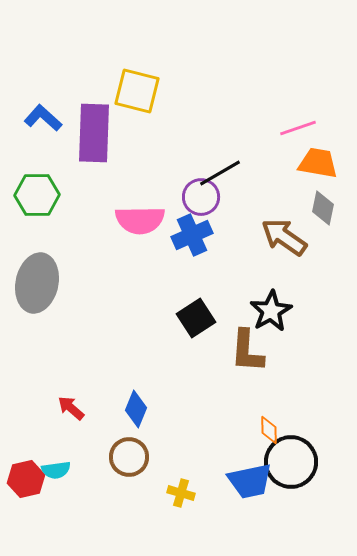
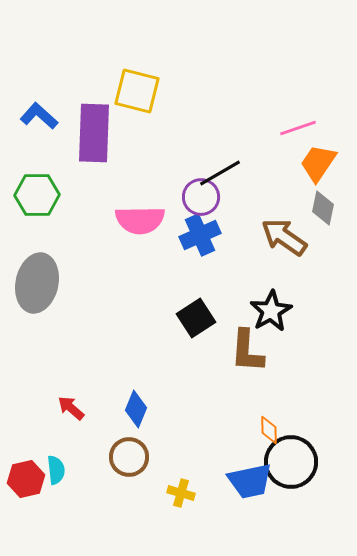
blue L-shape: moved 4 px left, 2 px up
orange trapezoid: rotated 66 degrees counterclockwise
blue cross: moved 8 px right
cyan semicircle: rotated 88 degrees counterclockwise
